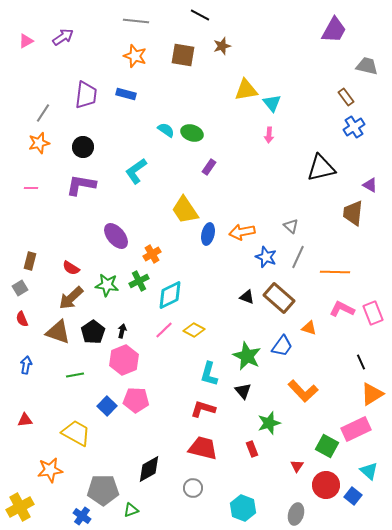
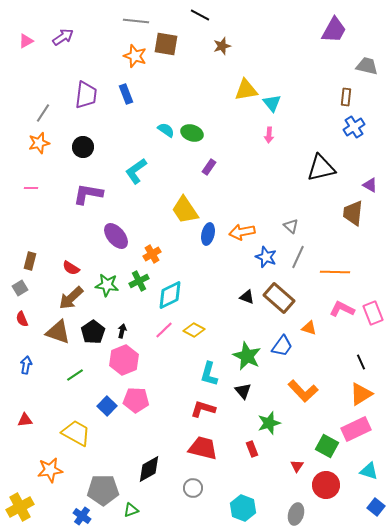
brown square at (183, 55): moved 17 px left, 11 px up
blue rectangle at (126, 94): rotated 54 degrees clockwise
brown rectangle at (346, 97): rotated 42 degrees clockwise
purple L-shape at (81, 185): moved 7 px right, 9 px down
green line at (75, 375): rotated 24 degrees counterclockwise
orange triangle at (372, 394): moved 11 px left
cyan triangle at (369, 471): rotated 24 degrees counterclockwise
blue square at (353, 496): moved 23 px right, 11 px down
